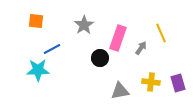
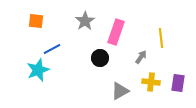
gray star: moved 1 px right, 4 px up
yellow line: moved 5 px down; rotated 18 degrees clockwise
pink rectangle: moved 2 px left, 6 px up
gray arrow: moved 9 px down
cyan star: rotated 20 degrees counterclockwise
purple rectangle: rotated 24 degrees clockwise
gray triangle: rotated 18 degrees counterclockwise
